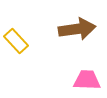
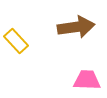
brown arrow: moved 1 px left, 2 px up
